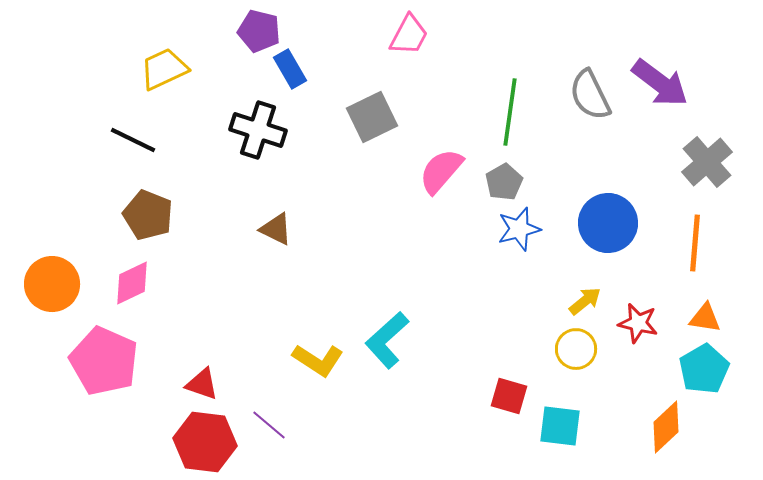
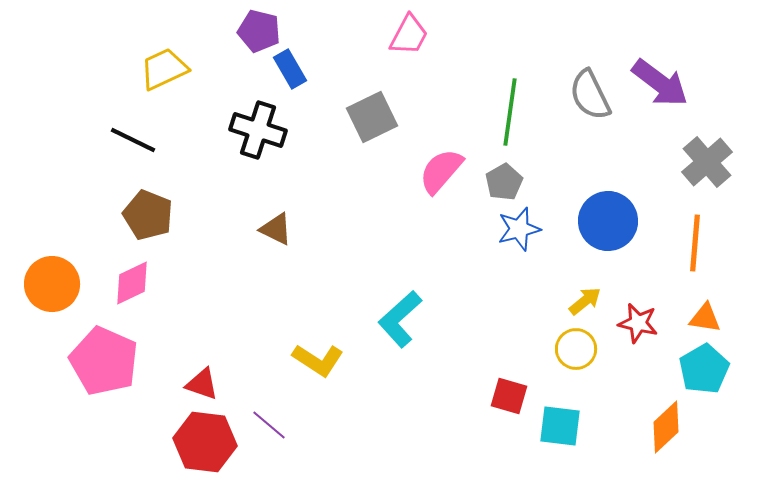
blue circle: moved 2 px up
cyan L-shape: moved 13 px right, 21 px up
